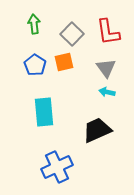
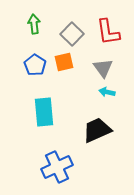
gray triangle: moved 3 px left
